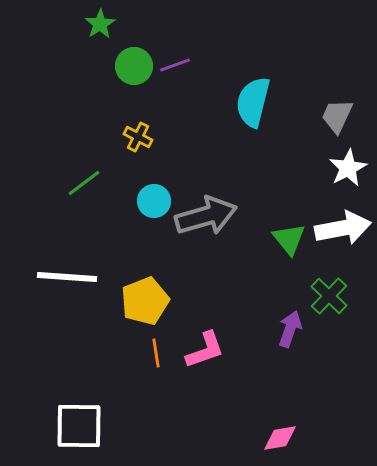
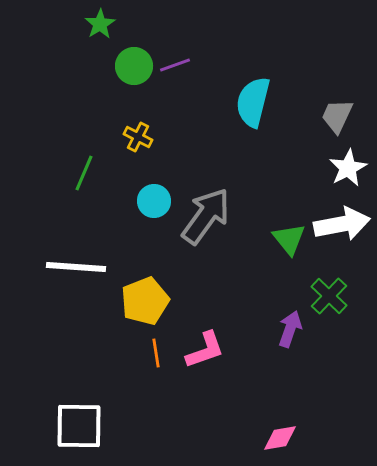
green line: moved 10 px up; rotated 30 degrees counterclockwise
gray arrow: rotated 38 degrees counterclockwise
white arrow: moved 1 px left, 4 px up
white line: moved 9 px right, 10 px up
